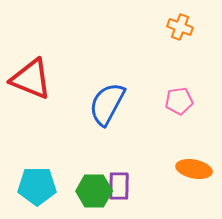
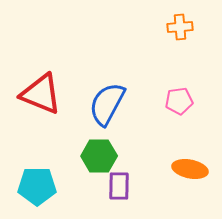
orange cross: rotated 25 degrees counterclockwise
red triangle: moved 10 px right, 15 px down
orange ellipse: moved 4 px left
green hexagon: moved 5 px right, 35 px up
